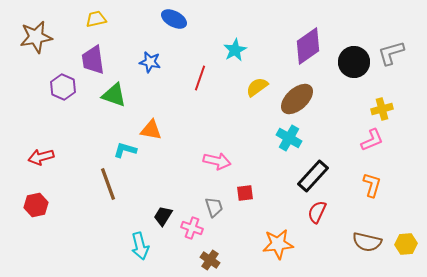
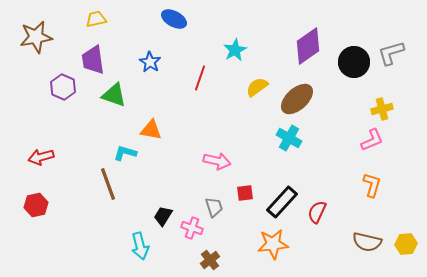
blue star: rotated 20 degrees clockwise
cyan L-shape: moved 3 px down
black rectangle: moved 31 px left, 26 px down
orange star: moved 5 px left
brown cross: rotated 18 degrees clockwise
